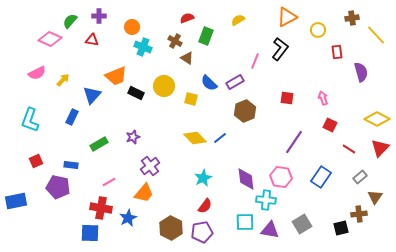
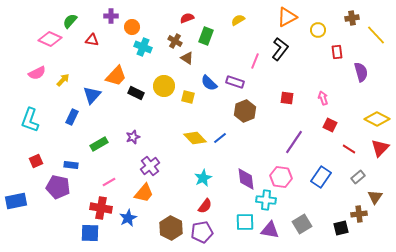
purple cross at (99, 16): moved 12 px right
orange trapezoid at (116, 76): rotated 25 degrees counterclockwise
purple rectangle at (235, 82): rotated 48 degrees clockwise
yellow square at (191, 99): moved 3 px left, 2 px up
gray rectangle at (360, 177): moved 2 px left
